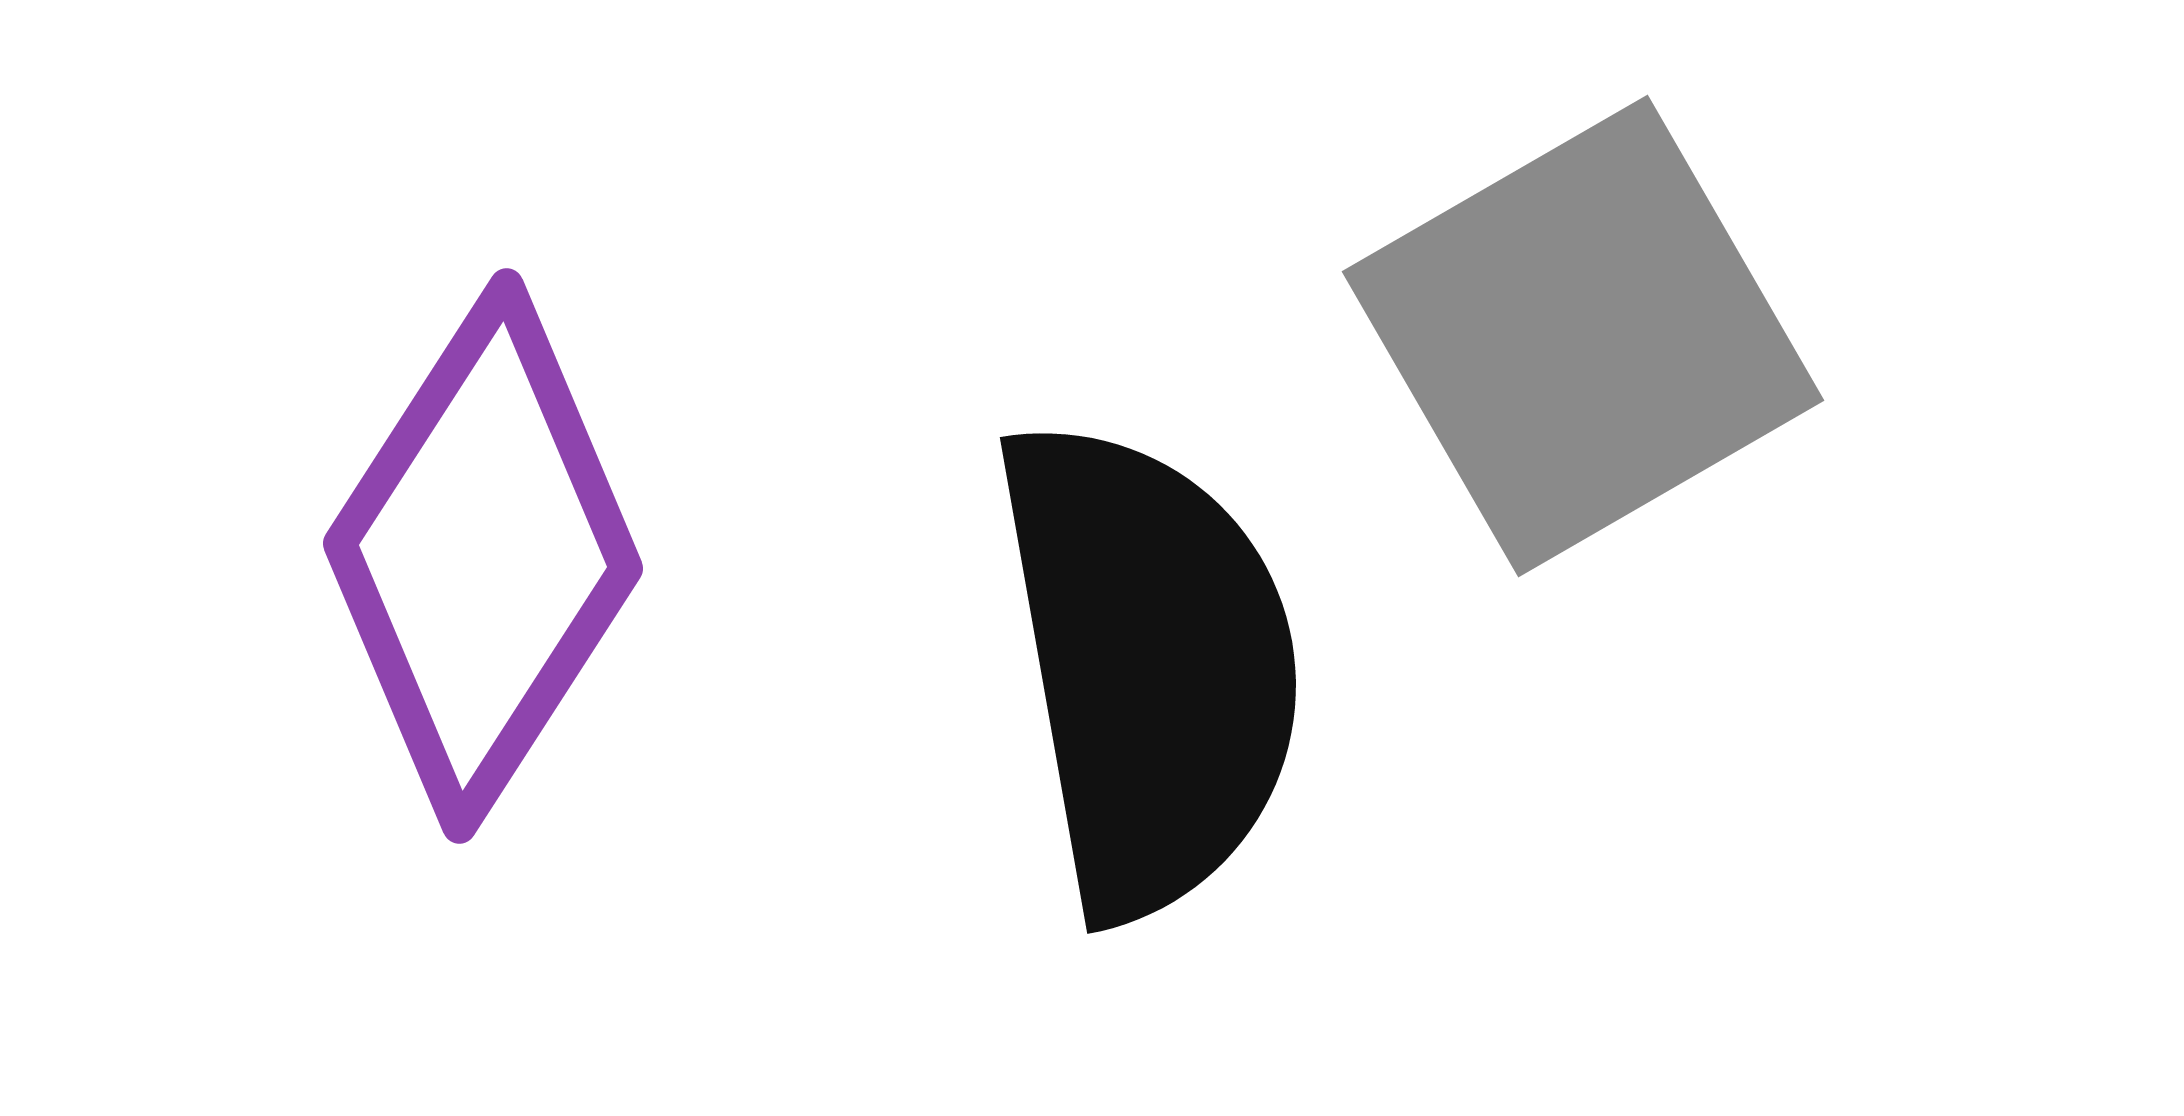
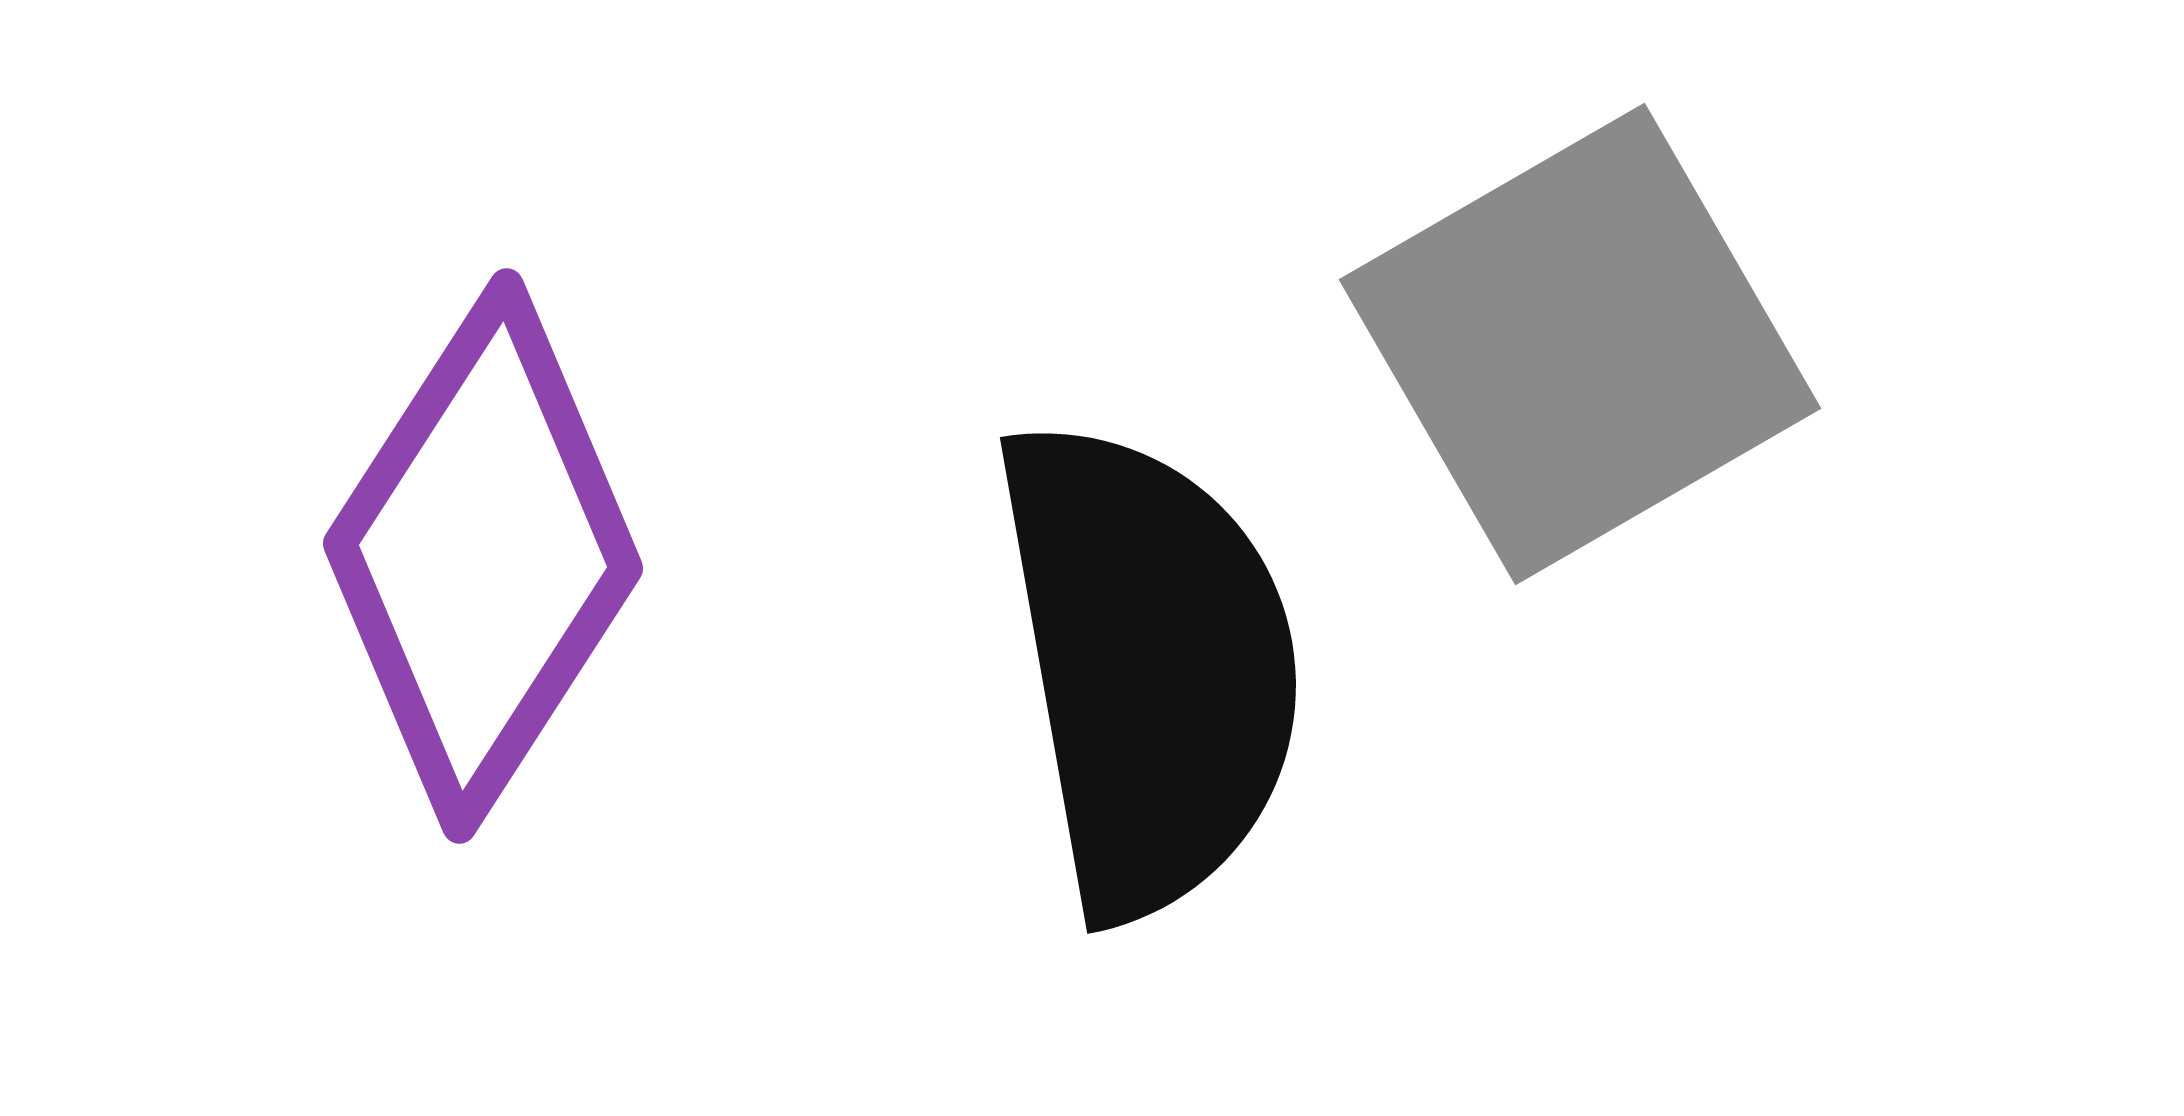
gray square: moved 3 px left, 8 px down
